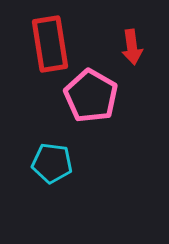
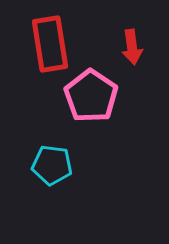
pink pentagon: rotated 4 degrees clockwise
cyan pentagon: moved 2 px down
